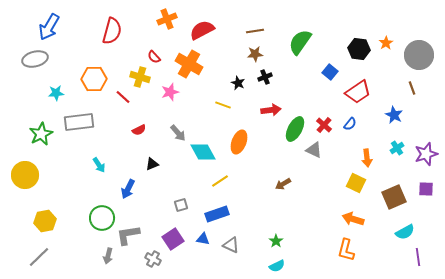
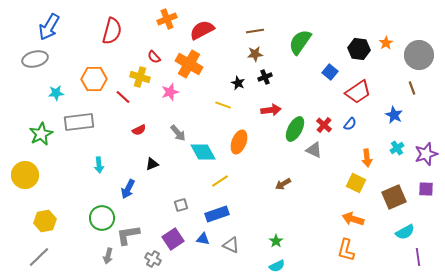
cyan arrow at (99, 165): rotated 28 degrees clockwise
